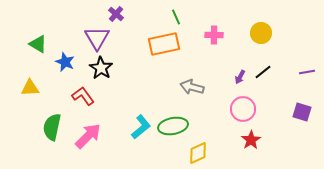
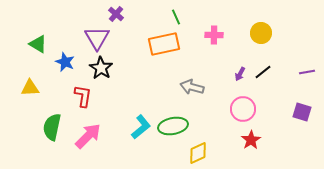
purple arrow: moved 3 px up
red L-shape: rotated 45 degrees clockwise
